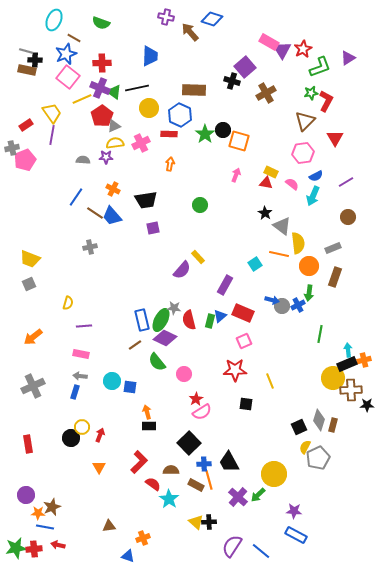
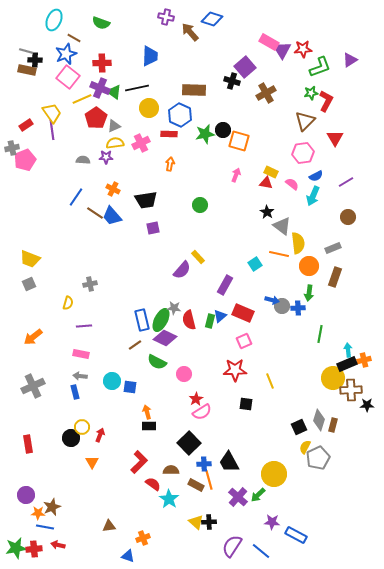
red star at (303, 49): rotated 24 degrees clockwise
purple triangle at (348, 58): moved 2 px right, 2 px down
red pentagon at (102, 116): moved 6 px left, 2 px down
green star at (205, 134): rotated 24 degrees clockwise
purple line at (52, 135): moved 5 px up; rotated 18 degrees counterclockwise
black star at (265, 213): moved 2 px right, 1 px up
gray cross at (90, 247): moved 37 px down
blue cross at (298, 305): moved 3 px down; rotated 24 degrees clockwise
green semicircle at (157, 362): rotated 24 degrees counterclockwise
blue rectangle at (75, 392): rotated 32 degrees counterclockwise
orange triangle at (99, 467): moved 7 px left, 5 px up
purple star at (294, 511): moved 22 px left, 11 px down
